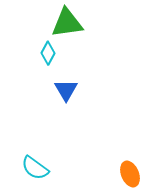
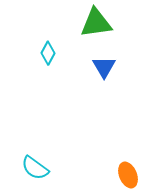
green triangle: moved 29 px right
blue triangle: moved 38 px right, 23 px up
orange ellipse: moved 2 px left, 1 px down
